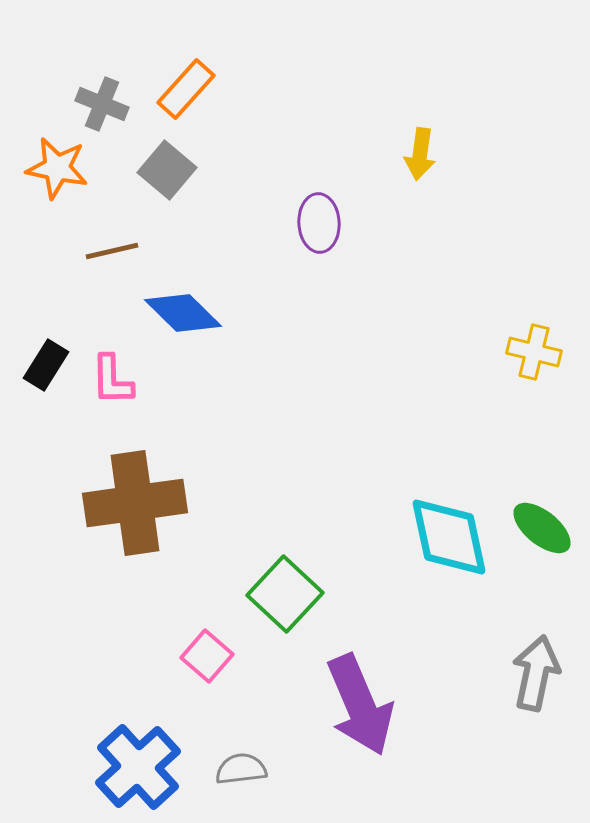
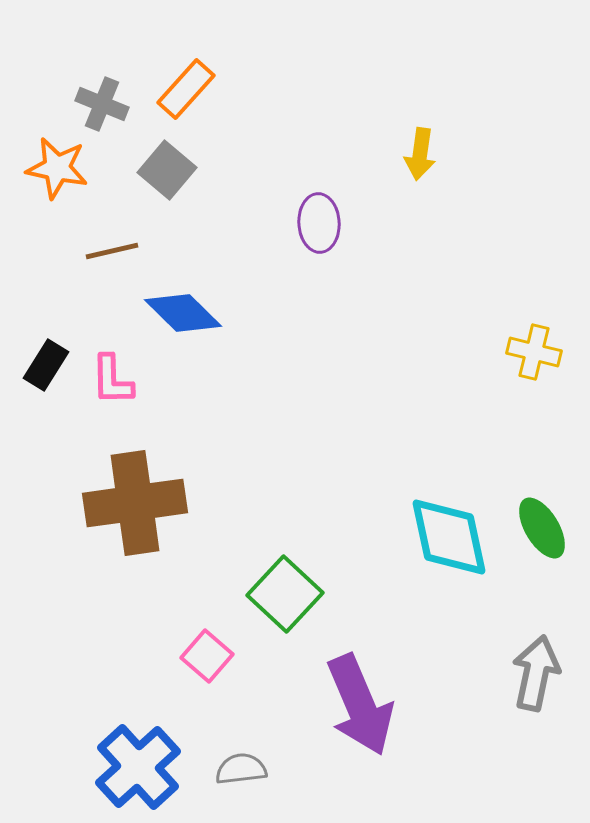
green ellipse: rotated 20 degrees clockwise
